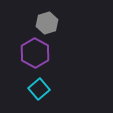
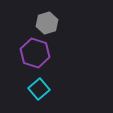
purple hexagon: rotated 12 degrees counterclockwise
